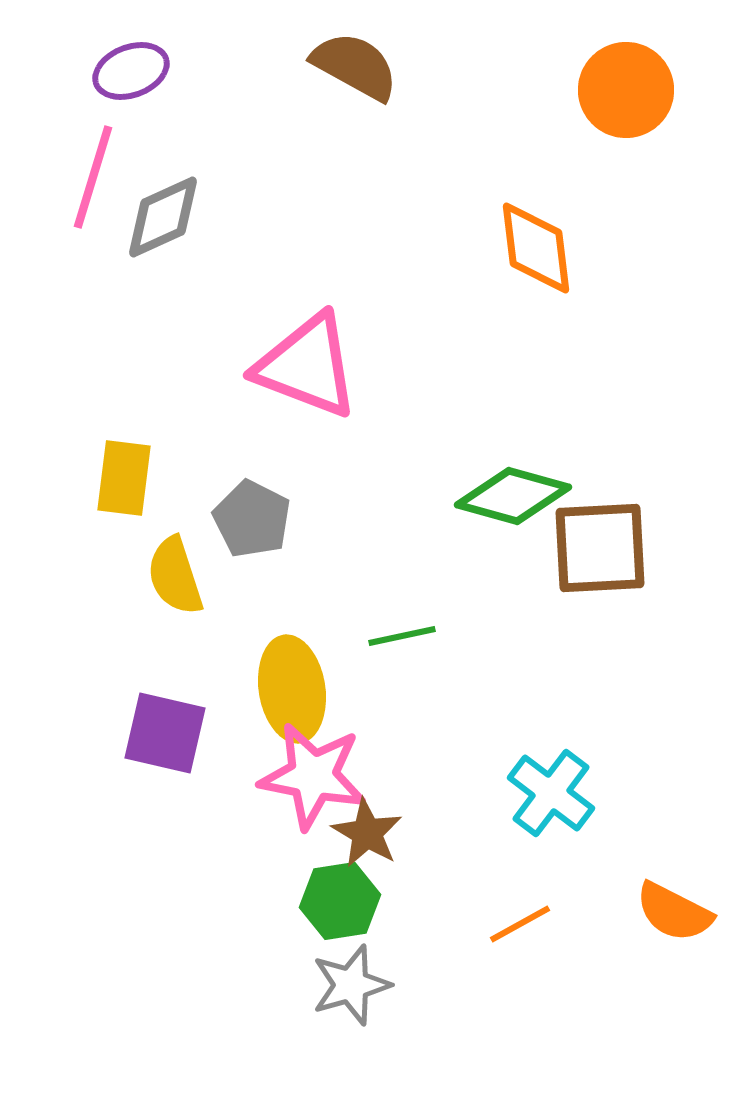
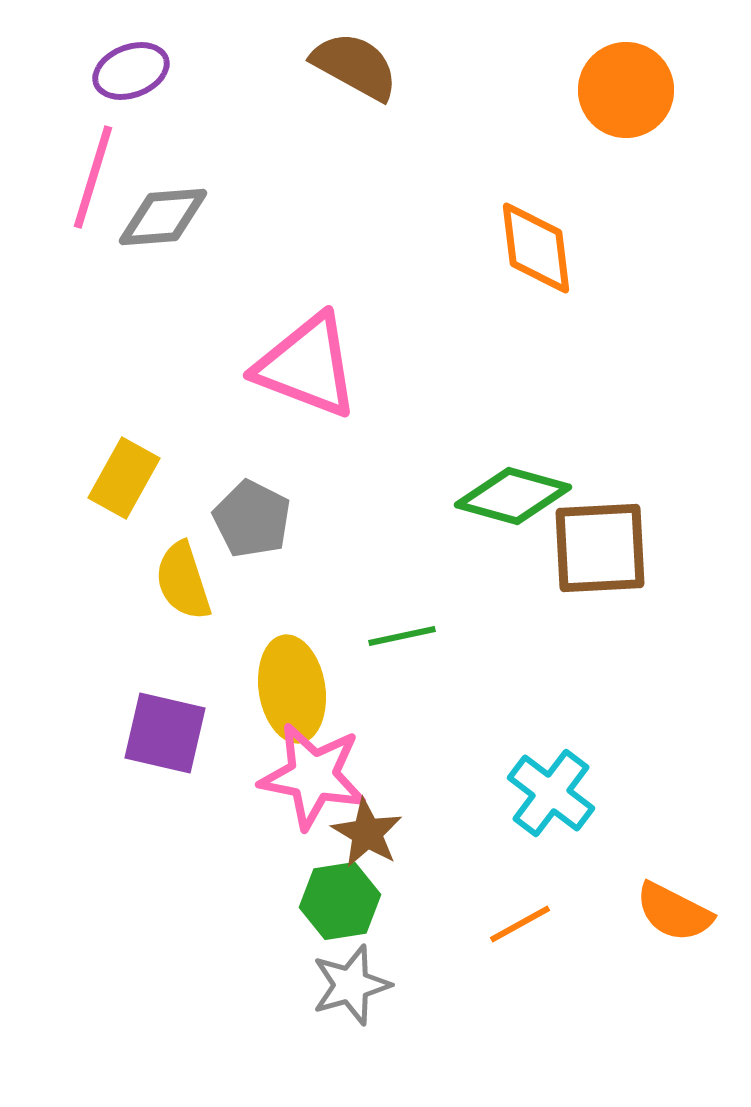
gray diamond: rotated 20 degrees clockwise
yellow rectangle: rotated 22 degrees clockwise
yellow semicircle: moved 8 px right, 5 px down
